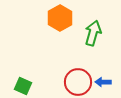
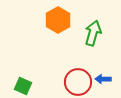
orange hexagon: moved 2 px left, 2 px down
blue arrow: moved 3 px up
